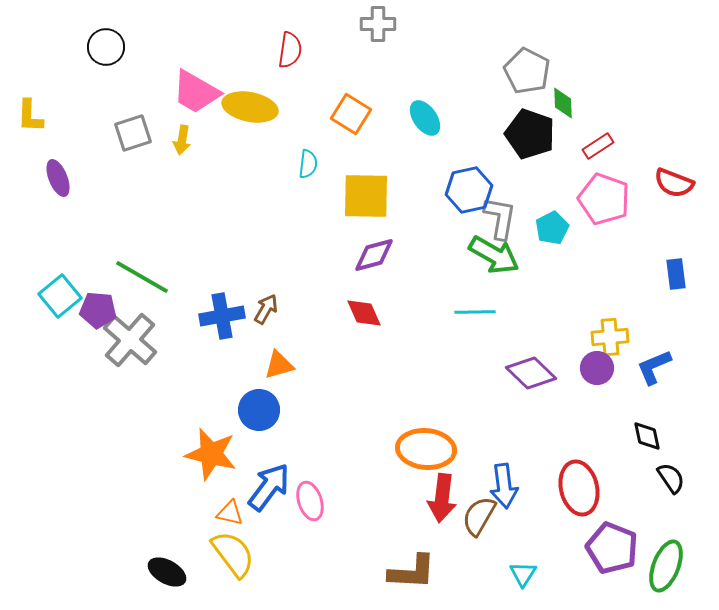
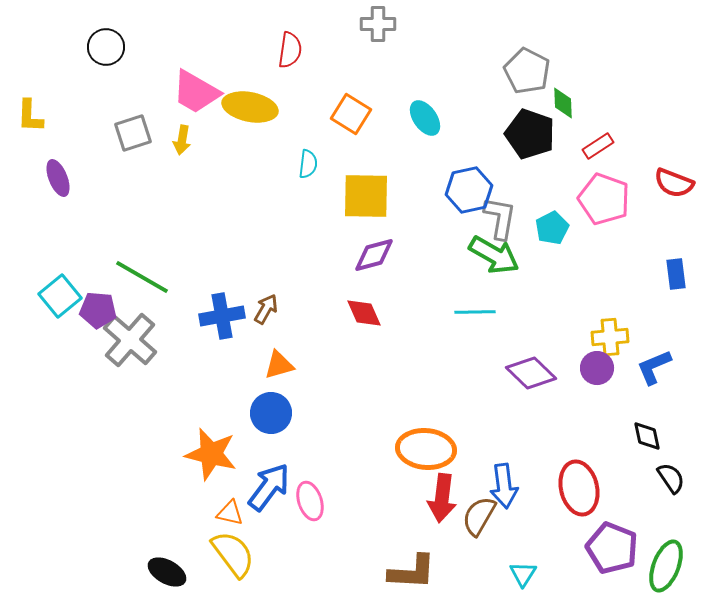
blue circle at (259, 410): moved 12 px right, 3 px down
